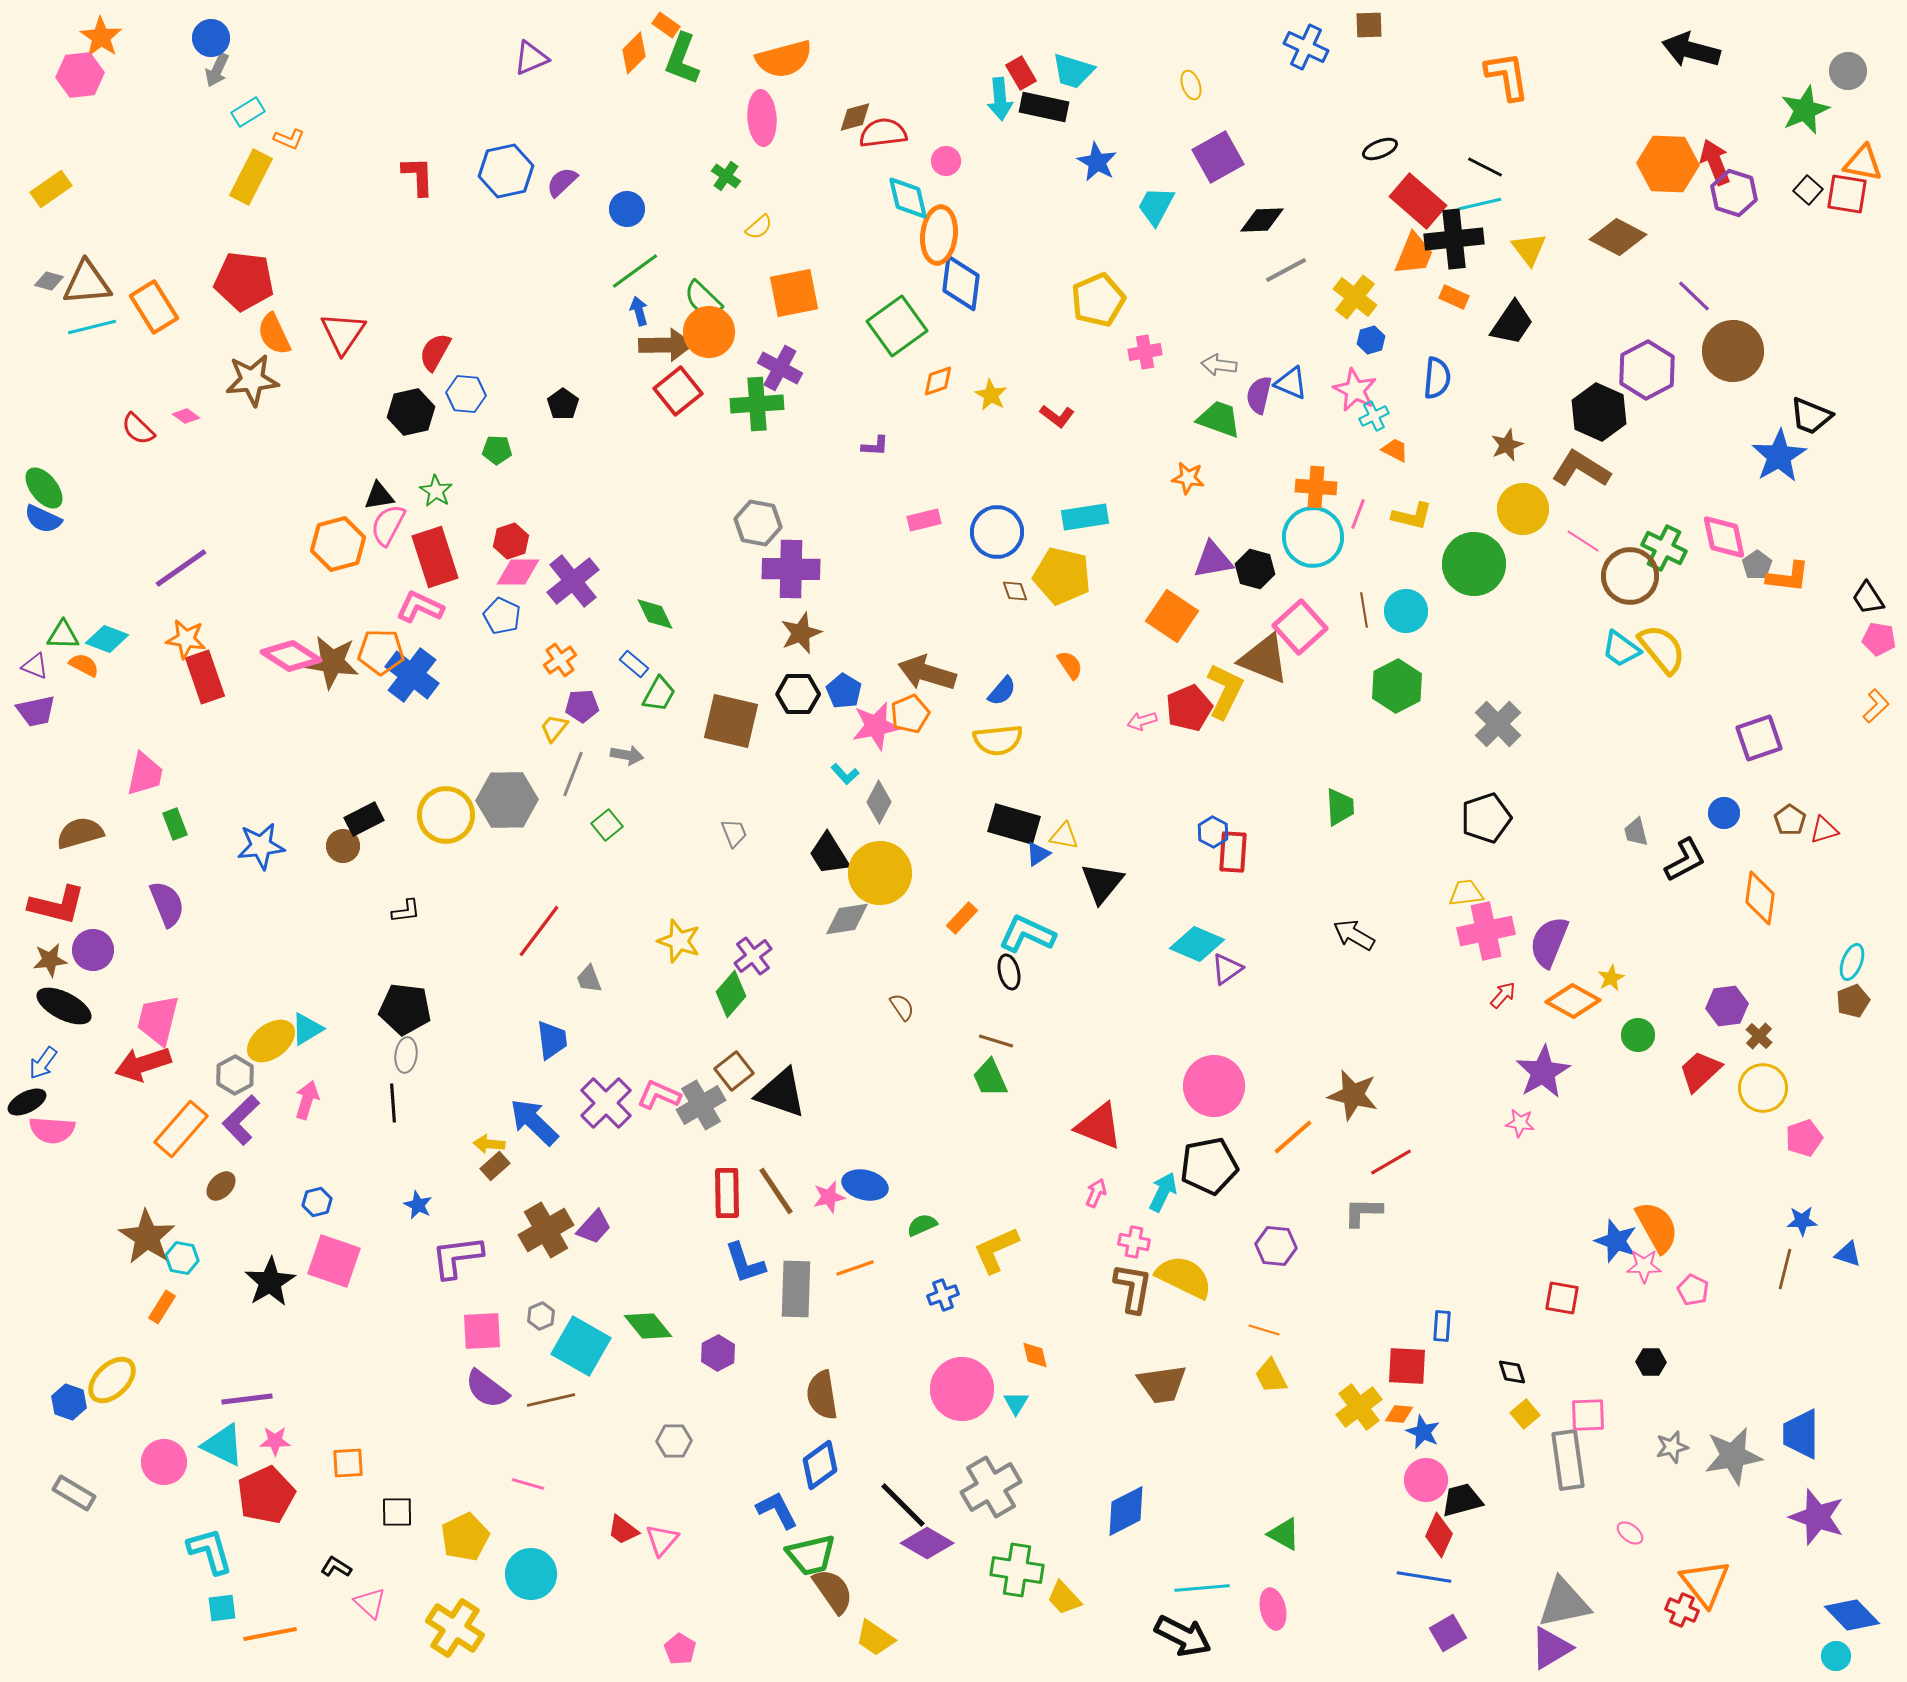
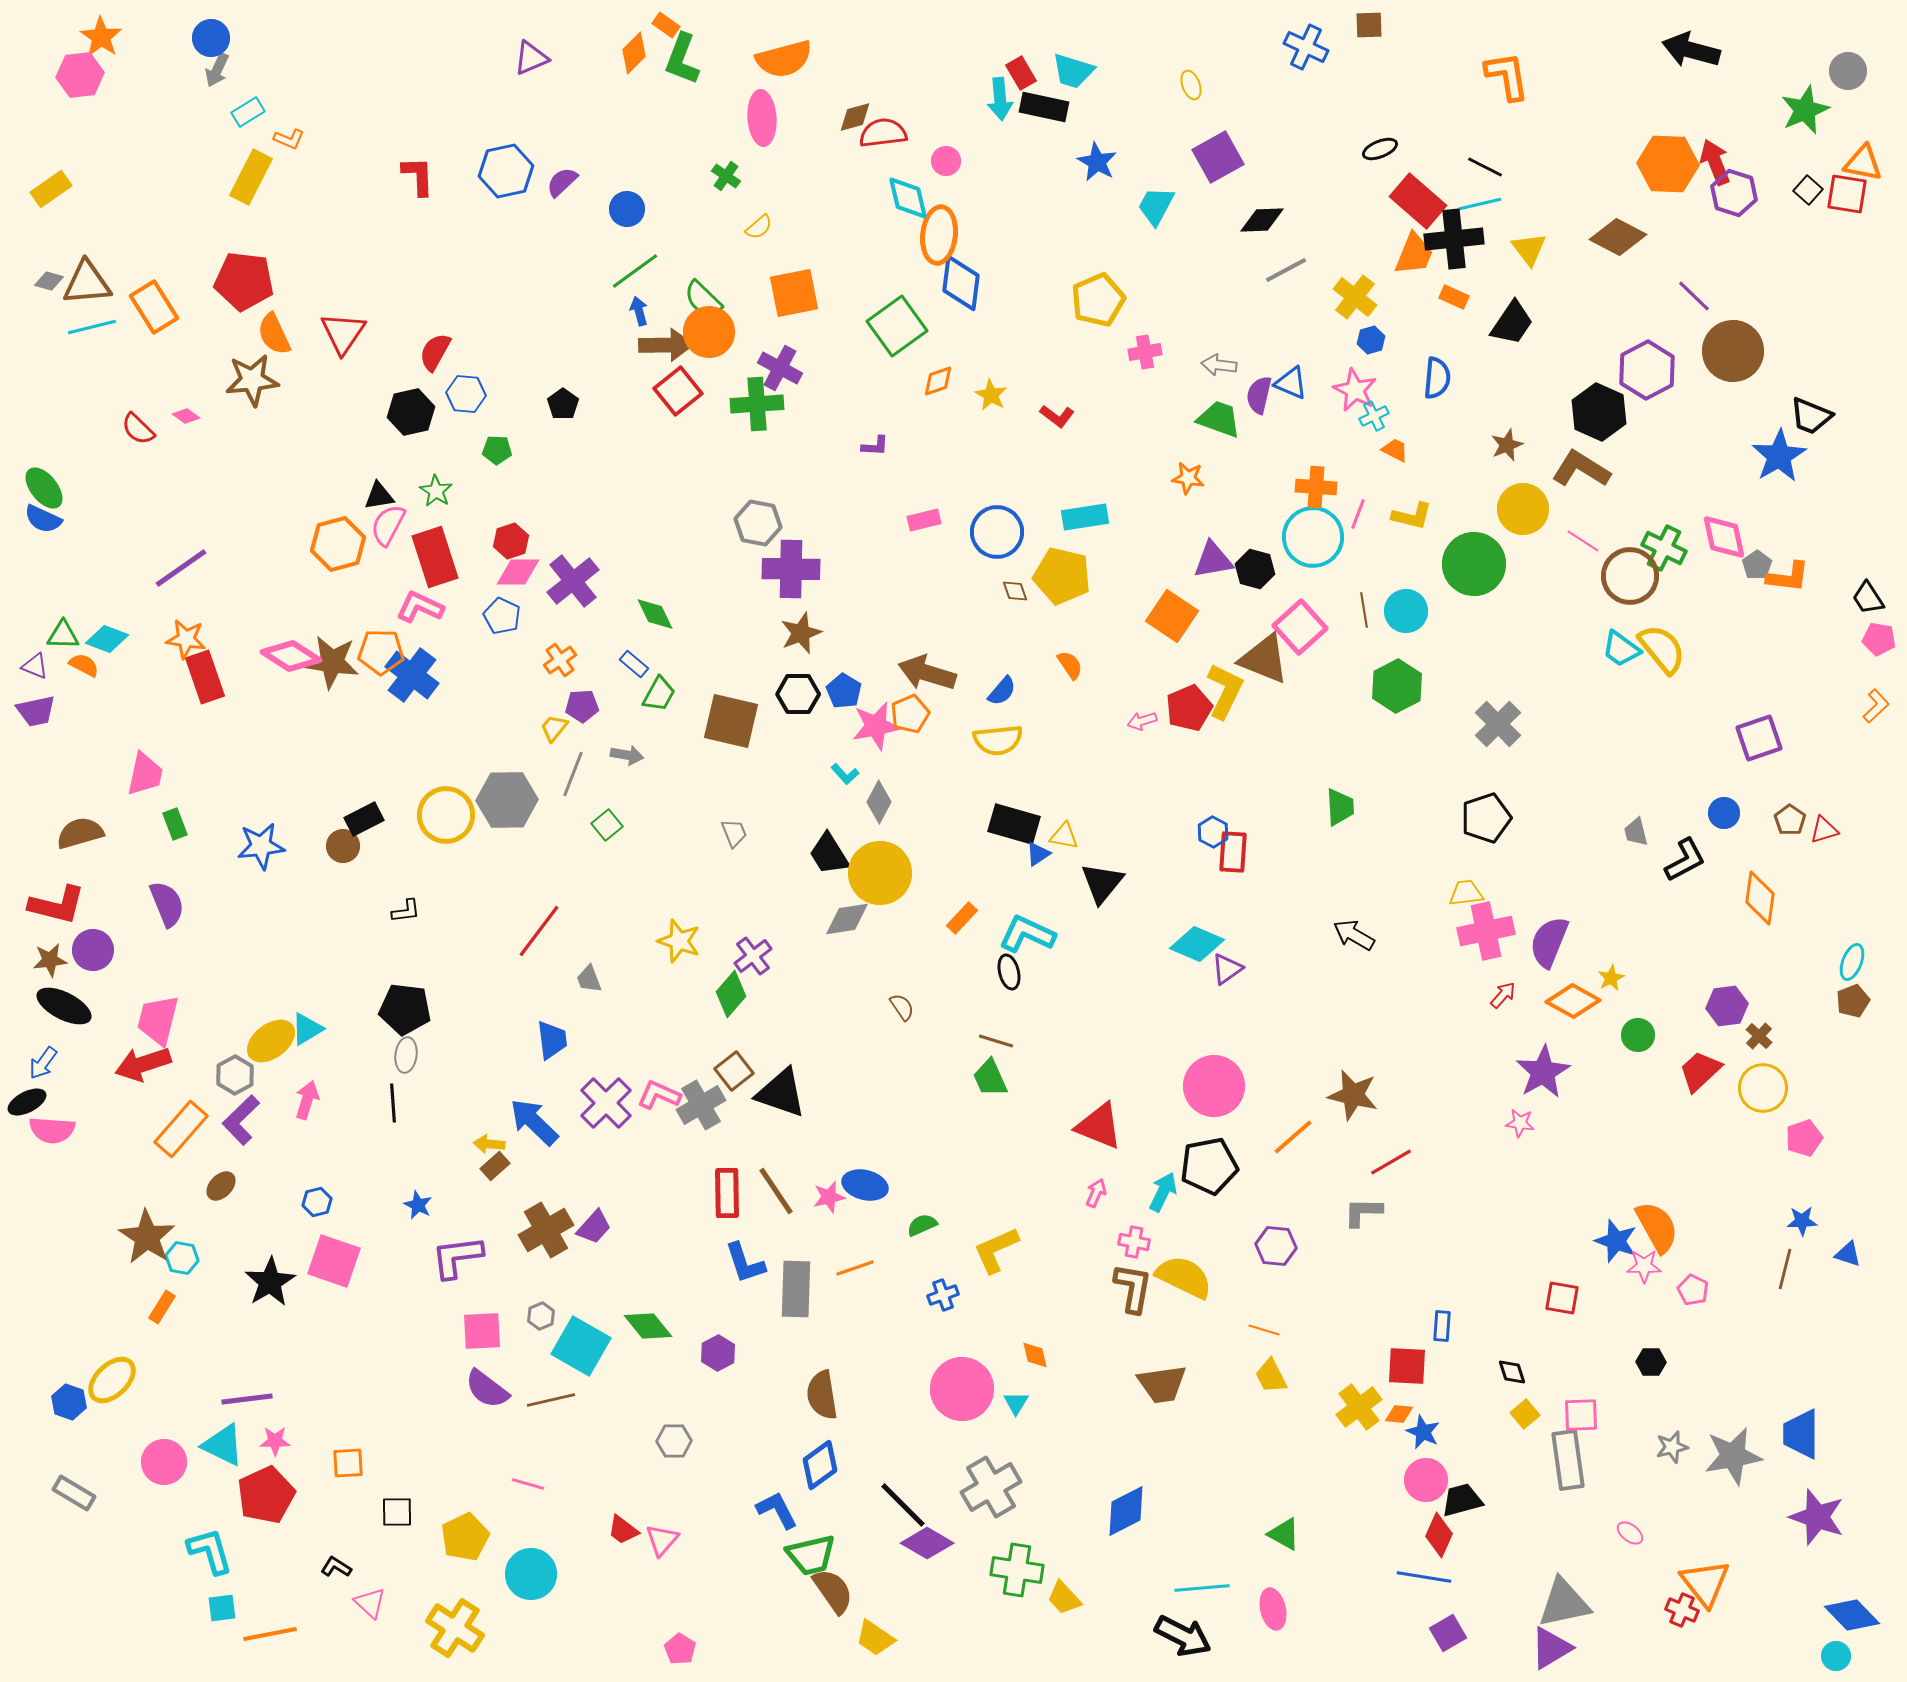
pink square at (1588, 1415): moved 7 px left
